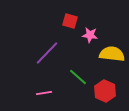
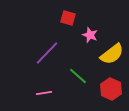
red square: moved 2 px left, 3 px up
pink star: rotated 14 degrees clockwise
yellow semicircle: rotated 135 degrees clockwise
green line: moved 1 px up
red hexagon: moved 6 px right, 2 px up
